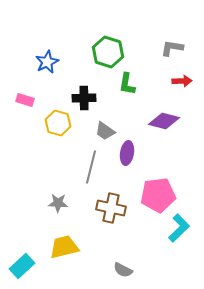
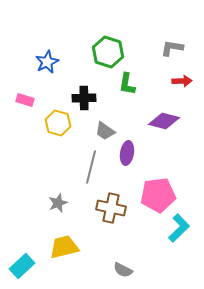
gray star: rotated 24 degrees counterclockwise
